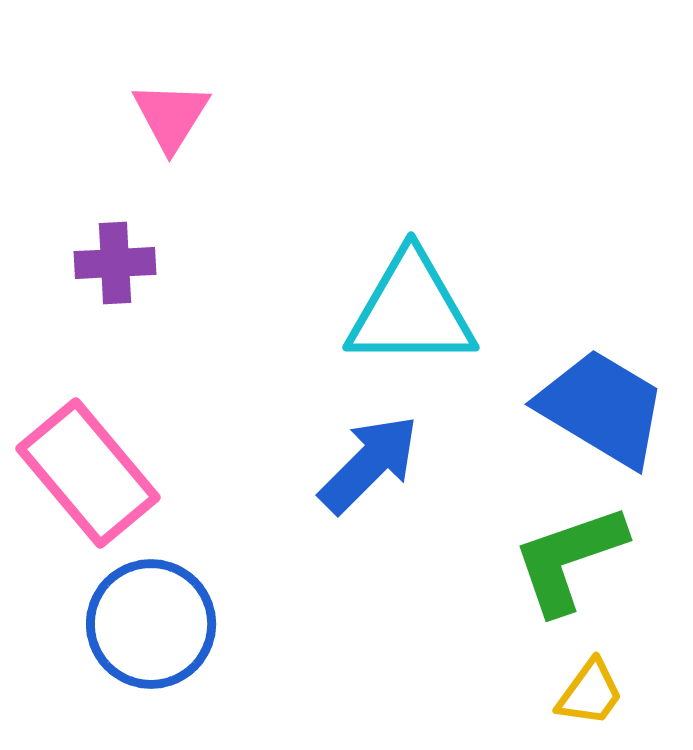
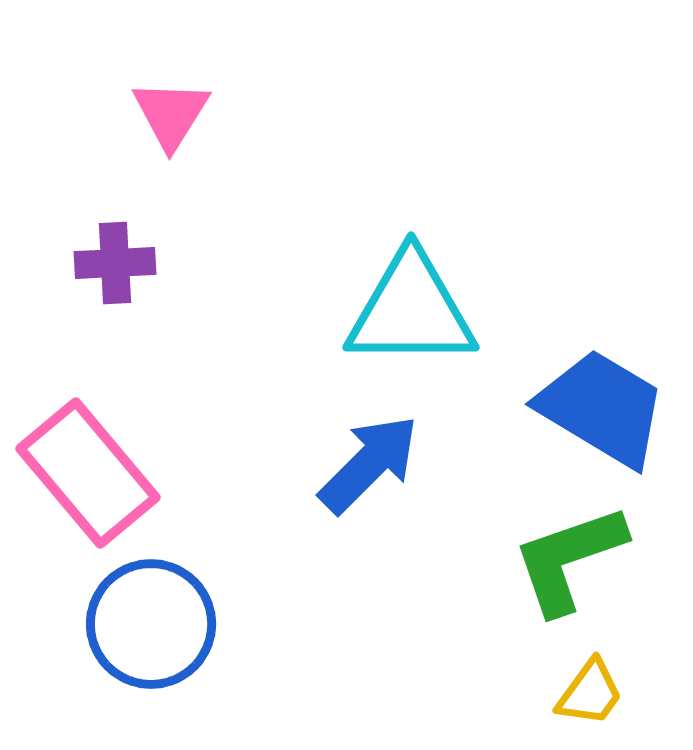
pink triangle: moved 2 px up
